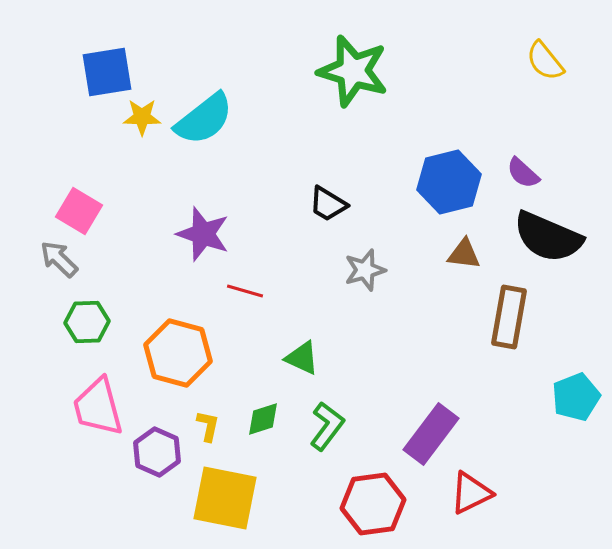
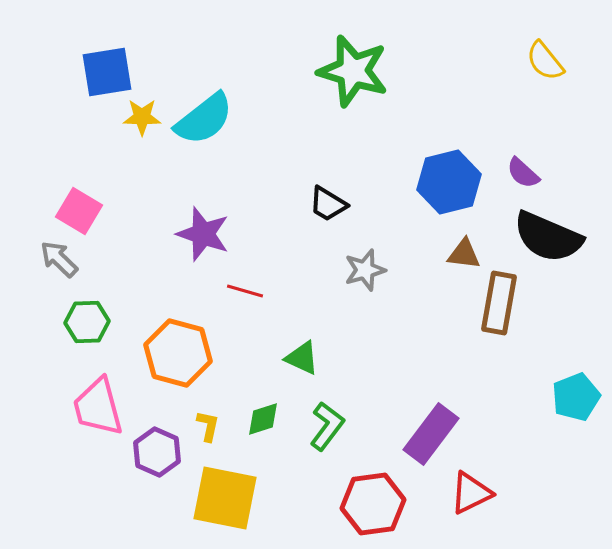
brown rectangle: moved 10 px left, 14 px up
